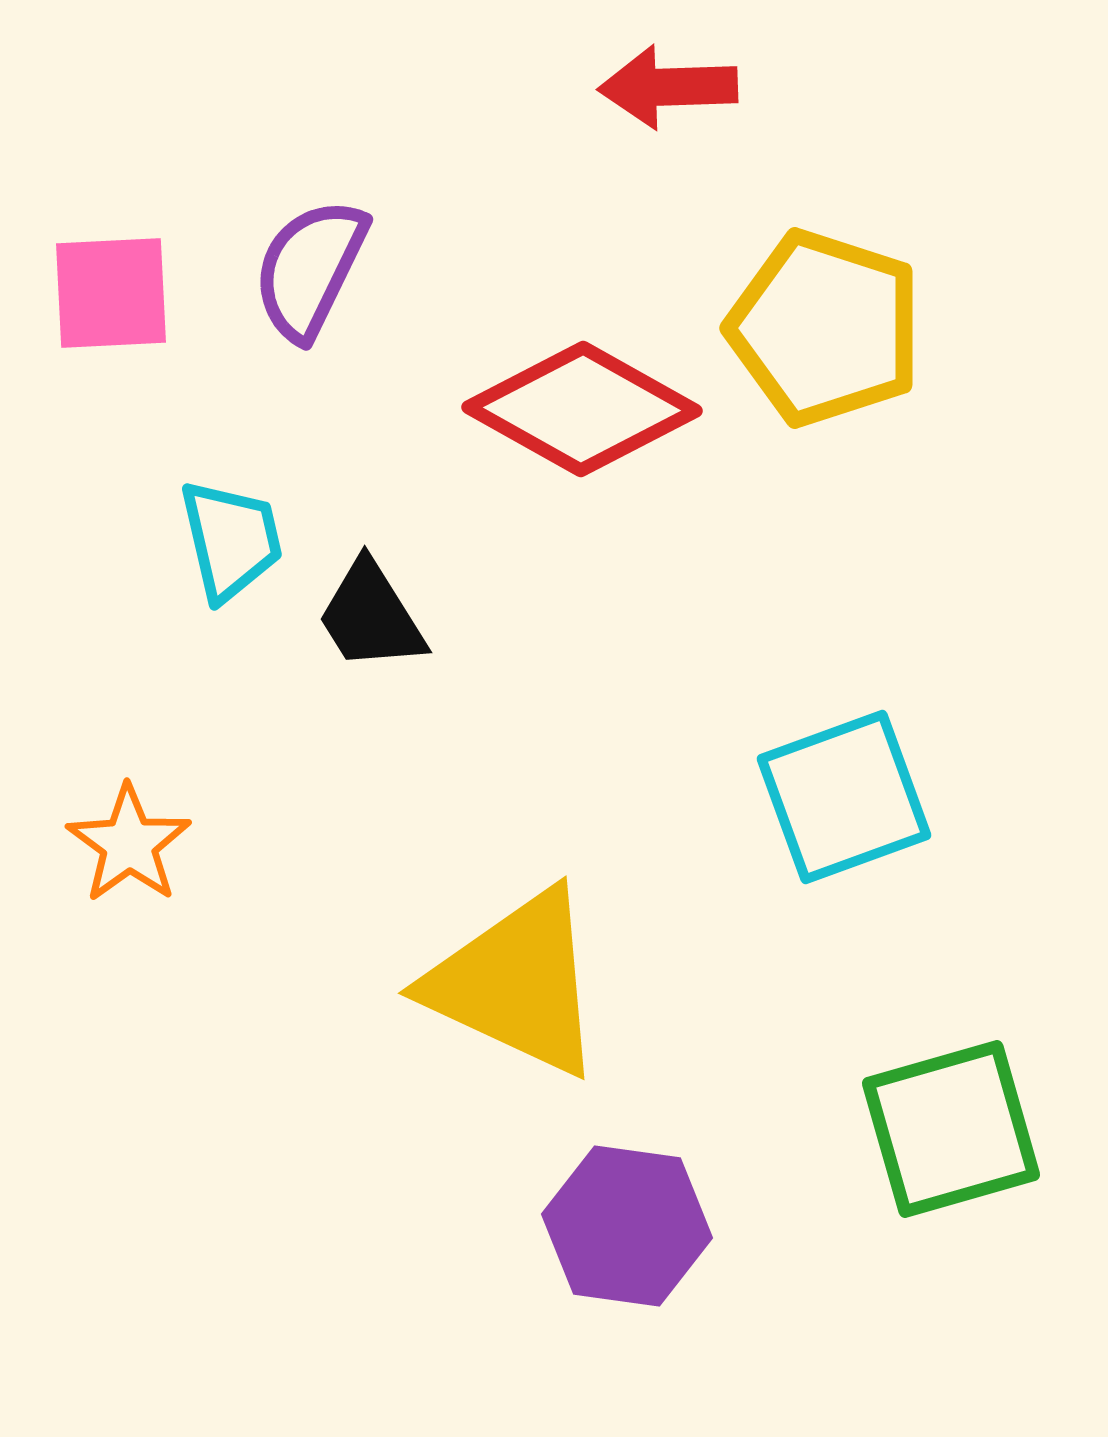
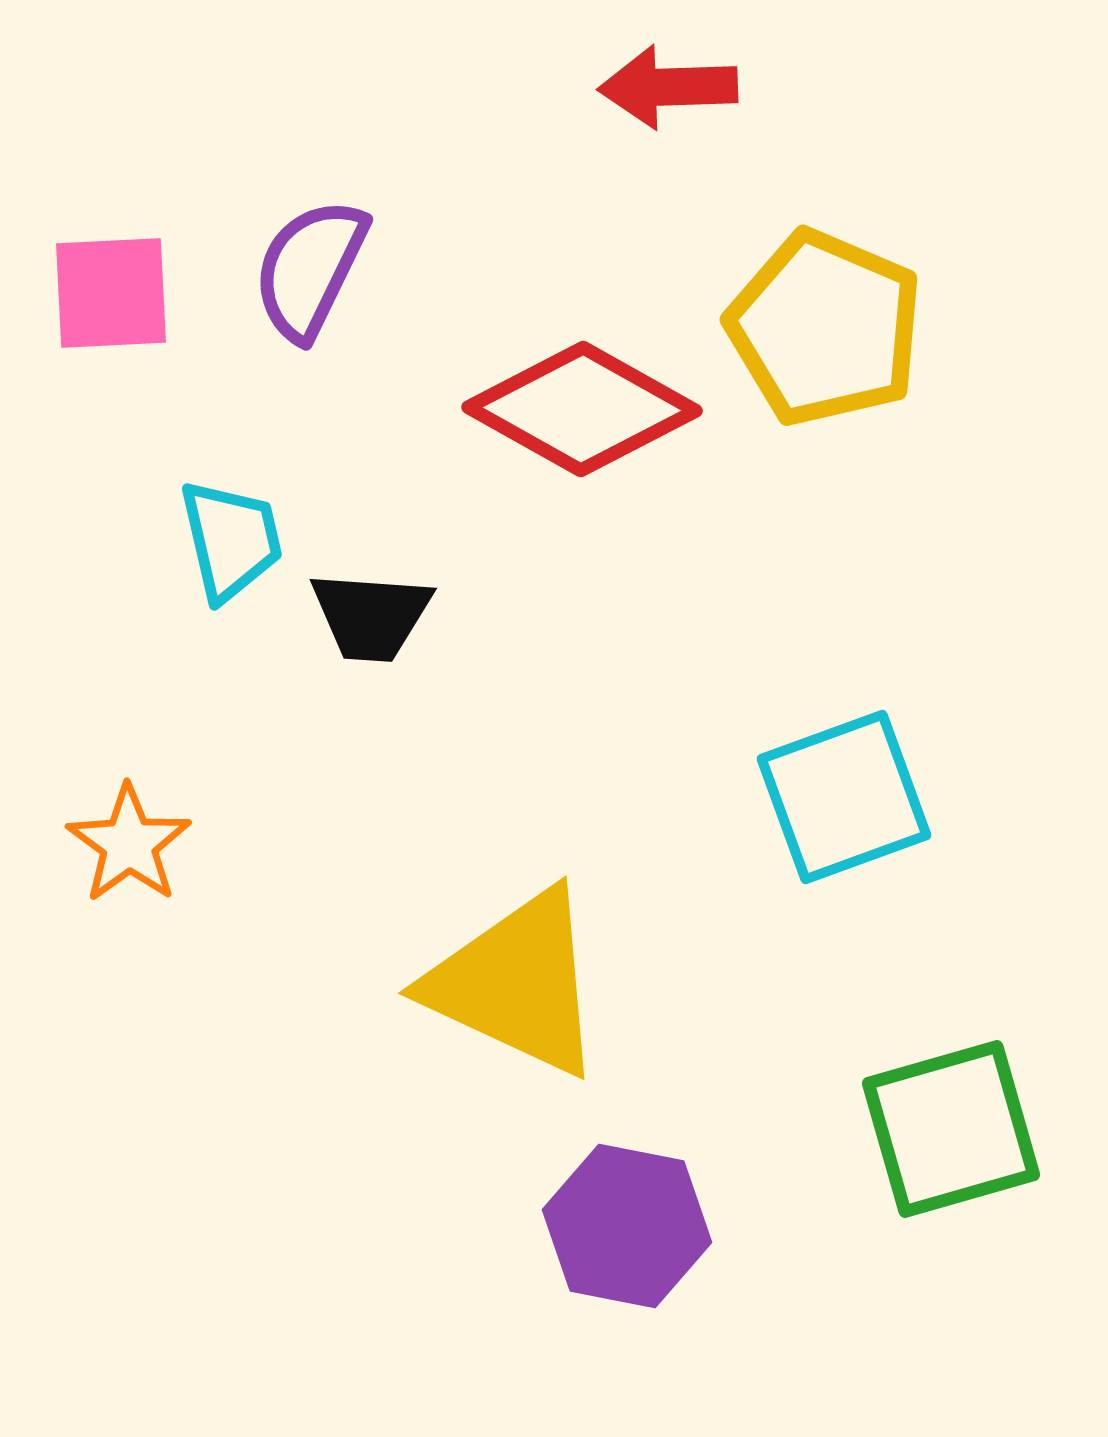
yellow pentagon: rotated 5 degrees clockwise
black trapezoid: rotated 54 degrees counterclockwise
purple hexagon: rotated 3 degrees clockwise
